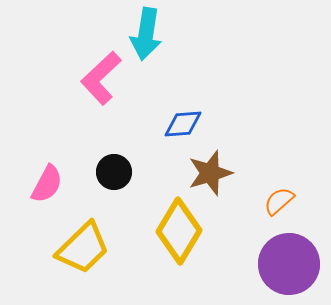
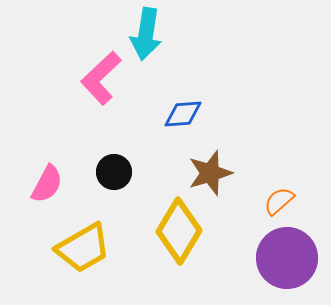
blue diamond: moved 10 px up
yellow trapezoid: rotated 14 degrees clockwise
purple circle: moved 2 px left, 6 px up
